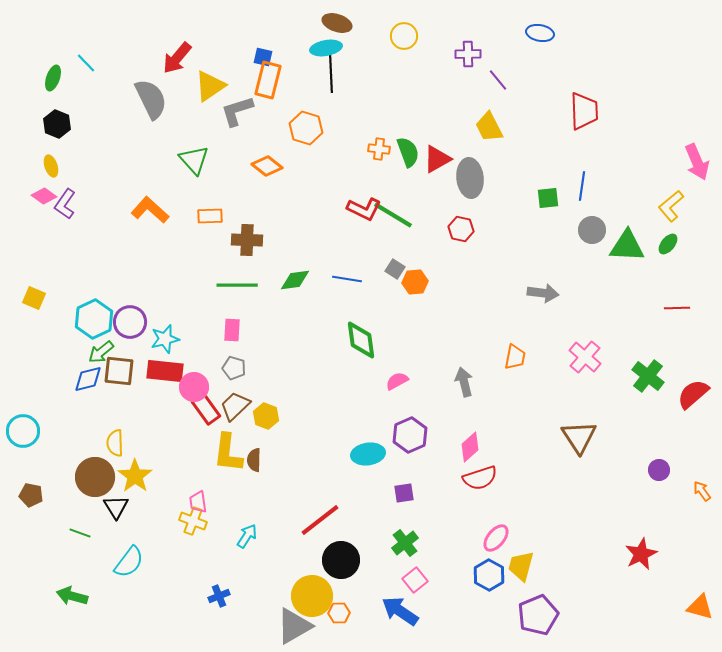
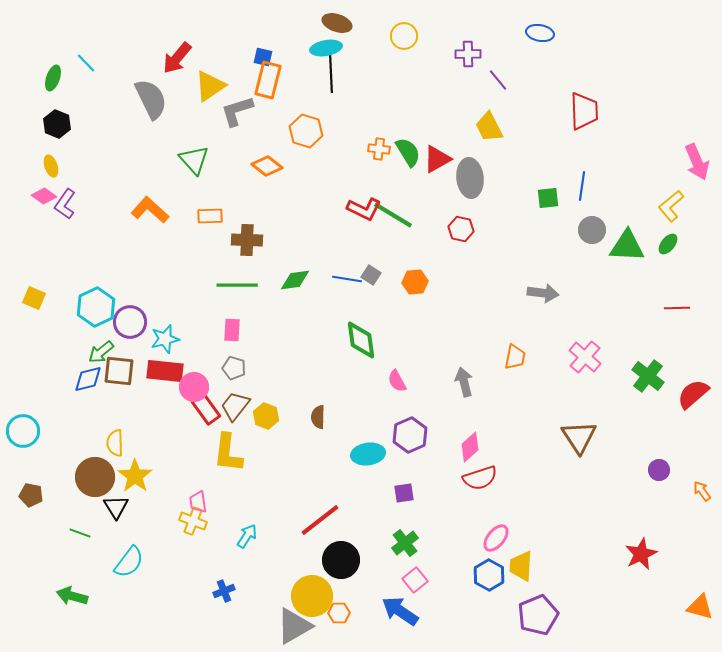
orange hexagon at (306, 128): moved 3 px down
green semicircle at (408, 152): rotated 12 degrees counterclockwise
gray square at (395, 269): moved 24 px left, 6 px down
cyan hexagon at (94, 319): moved 2 px right, 12 px up
pink semicircle at (397, 381): rotated 90 degrees counterclockwise
brown trapezoid at (235, 406): rotated 8 degrees counterclockwise
brown semicircle at (254, 460): moved 64 px right, 43 px up
yellow trapezoid at (521, 566): rotated 12 degrees counterclockwise
blue cross at (219, 596): moved 5 px right, 5 px up
